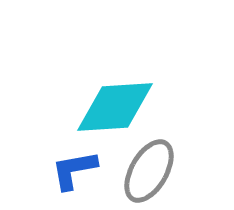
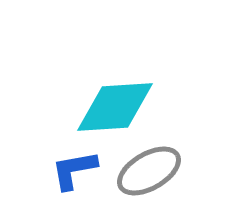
gray ellipse: rotated 30 degrees clockwise
